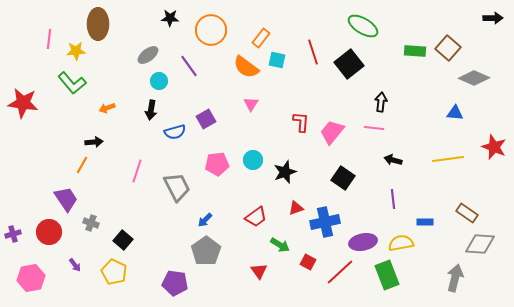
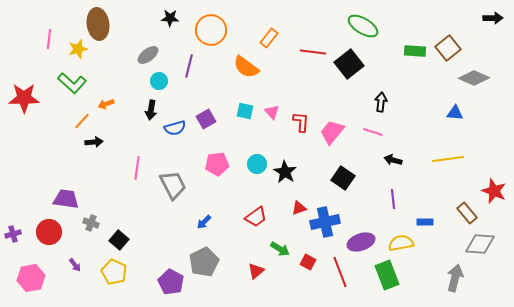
brown ellipse at (98, 24): rotated 8 degrees counterclockwise
orange rectangle at (261, 38): moved 8 px right
brown square at (448, 48): rotated 10 degrees clockwise
yellow star at (76, 51): moved 2 px right, 2 px up; rotated 12 degrees counterclockwise
red line at (313, 52): rotated 65 degrees counterclockwise
cyan square at (277, 60): moved 32 px left, 51 px down
purple line at (189, 66): rotated 50 degrees clockwise
green L-shape at (72, 83): rotated 8 degrees counterclockwise
red star at (23, 103): moved 1 px right, 5 px up; rotated 8 degrees counterclockwise
pink triangle at (251, 104): moved 21 px right, 8 px down; rotated 14 degrees counterclockwise
orange arrow at (107, 108): moved 1 px left, 4 px up
pink line at (374, 128): moved 1 px left, 4 px down; rotated 12 degrees clockwise
blue semicircle at (175, 132): moved 4 px up
red star at (494, 147): moved 44 px down
cyan circle at (253, 160): moved 4 px right, 4 px down
orange line at (82, 165): moved 44 px up; rotated 12 degrees clockwise
pink line at (137, 171): moved 3 px up; rotated 10 degrees counterclockwise
black star at (285, 172): rotated 20 degrees counterclockwise
gray trapezoid at (177, 187): moved 4 px left, 2 px up
purple trapezoid at (66, 199): rotated 48 degrees counterclockwise
red triangle at (296, 208): moved 3 px right
brown rectangle at (467, 213): rotated 15 degrees clockwise
blue arrow at (205, 220): moved 1 px left, 2 px down
black square at (123, 240): moved 4 px left
purple ellipse at (363, 242): moved 2 px left; rotated 8 degrees counterclockwise
green arrow at (280, 245): moved 4 px down
gray pentagon at (206, 251): moved 2 px left, 11 px down; rotated 8 degrees clockwise
red triangle at (259, 271): moved 3 px left; rotated 24 degrees clockwise
red line at (340, 272): rotated 68 degrees counterclockwise
purple pentagon at (175, 283): moved 4 px left, 1 px up; rotated 20 degrees clockwise
